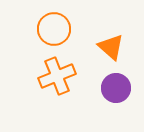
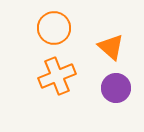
orange circle: moved 1 px up
